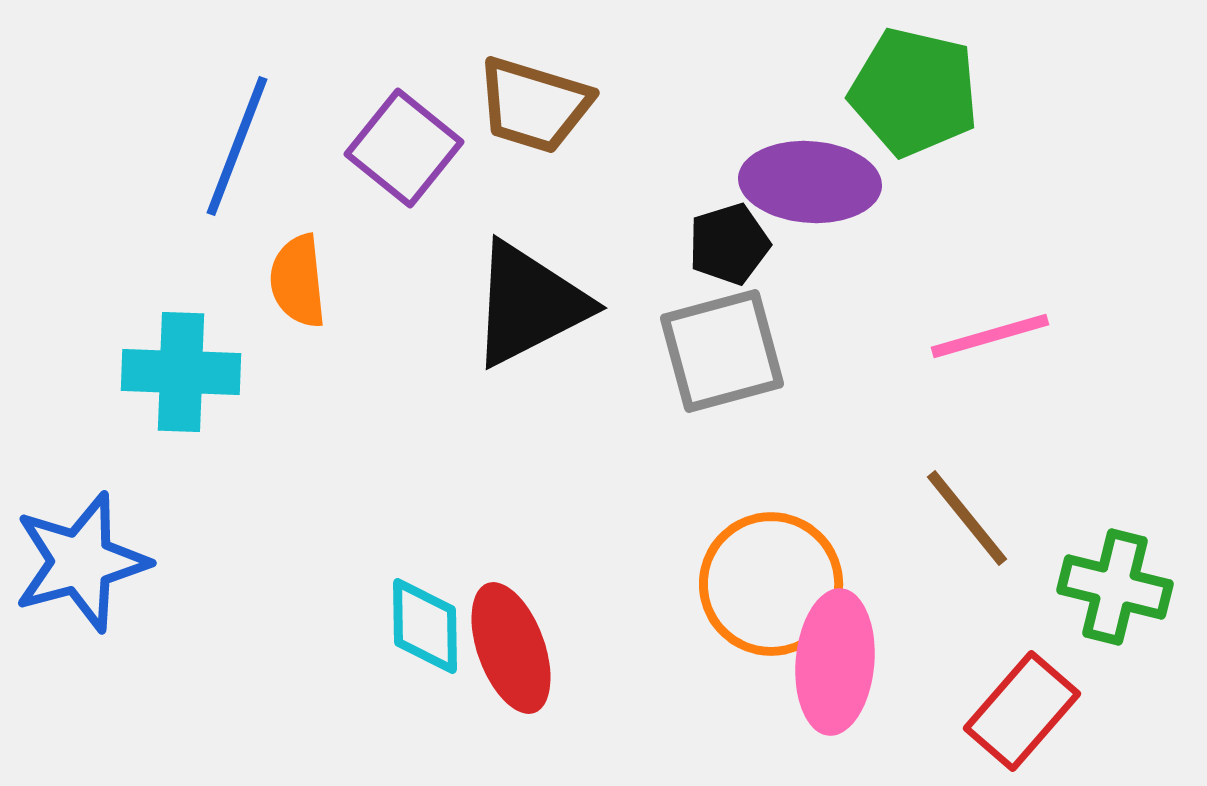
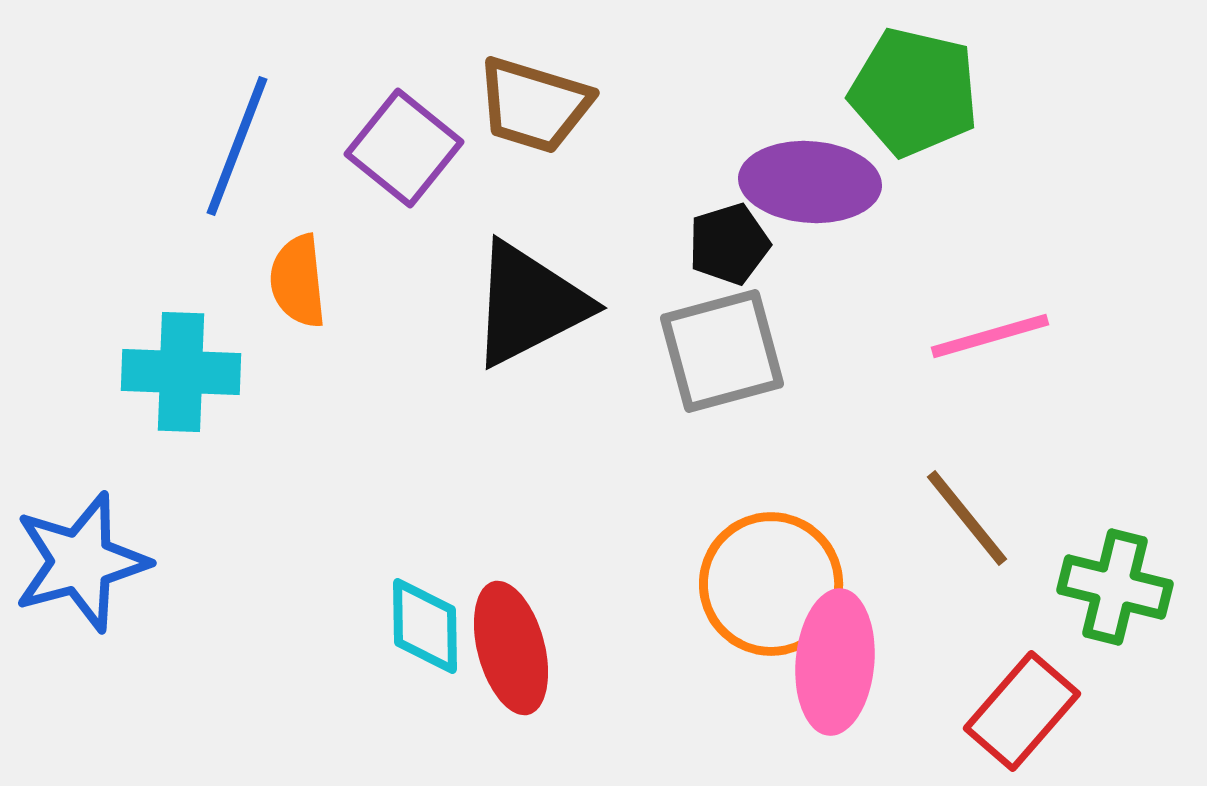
red ellipse: rotated 5 degrees clockwise
